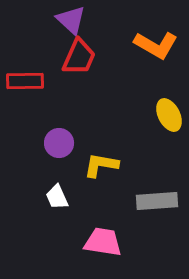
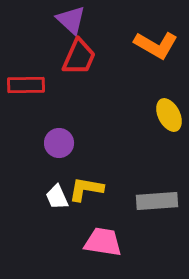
red rectangle: moved 1 px right, 4 px down
yellow L-shape: moved 15 px left, 24 px down
